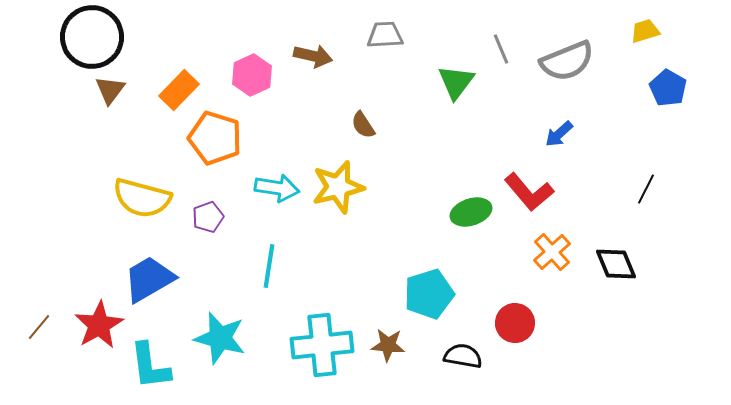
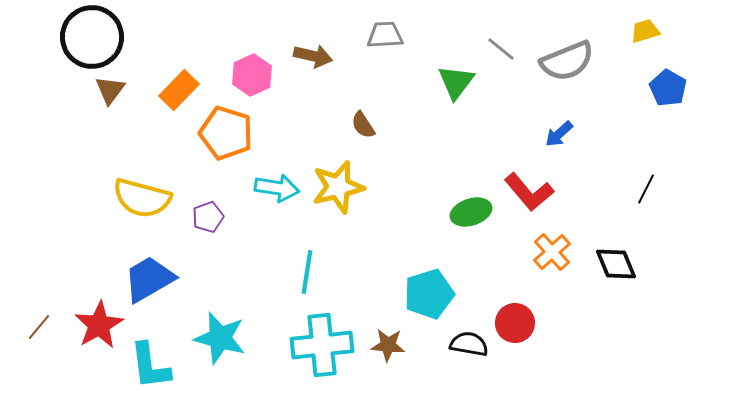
gray line: rotated 28 degrees counterclockwise
orange pentagon: moved 11 px right, 5 px up
cyan line: moved 38 px right, 6 px down
black semicircle: moved 6 px right, 12 px up
